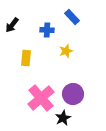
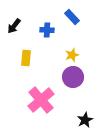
black arrow: moved 2 px right, 1 px down
yellow star: moved 6 px right, 4 px down
purple circle: moved 17 px up
pink cross: moved 2 px down
black star: moved 22 px right, 2 px down
